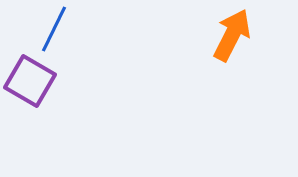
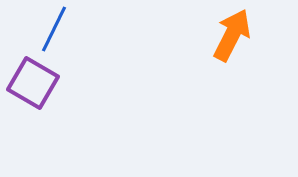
purple square: moved 3 px right, 2 px down
